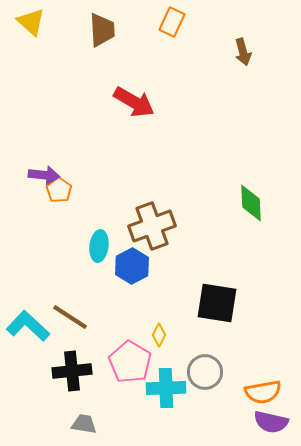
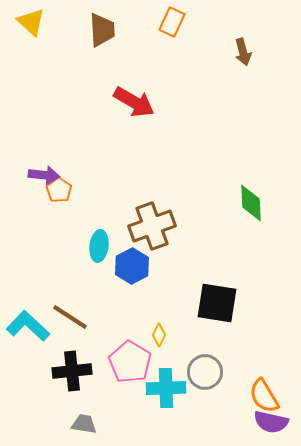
orange semicircle: moved 1 px right, 4 px down; rotated 69 degrees clockwise
